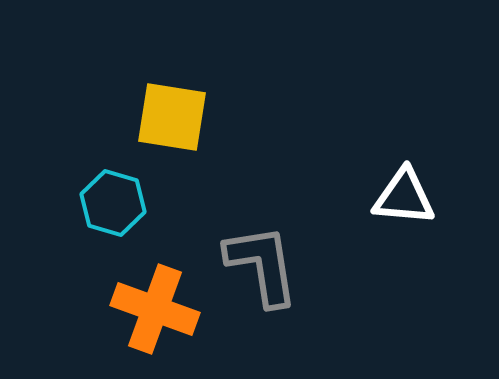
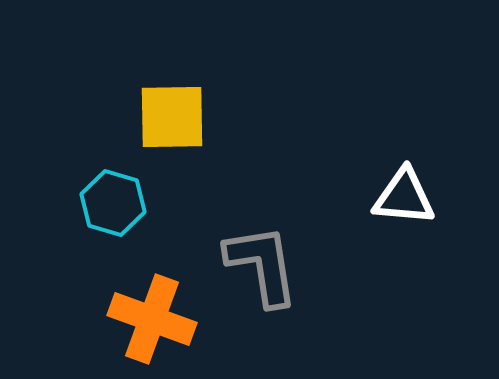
yellow square: rotated 10 degrees counterclockwise
orange cross: moved 3 px left, 10 px down
